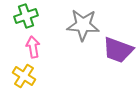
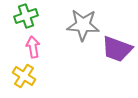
purple trapezoid: moved 1 px left, 1 px up
